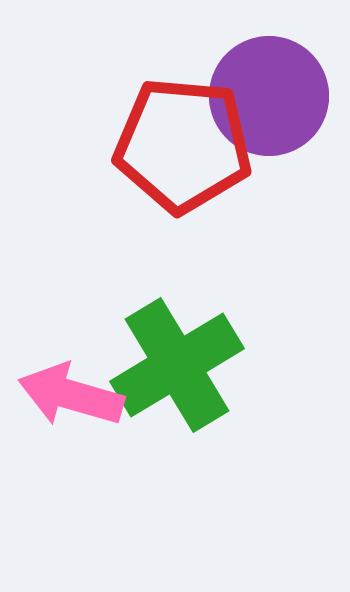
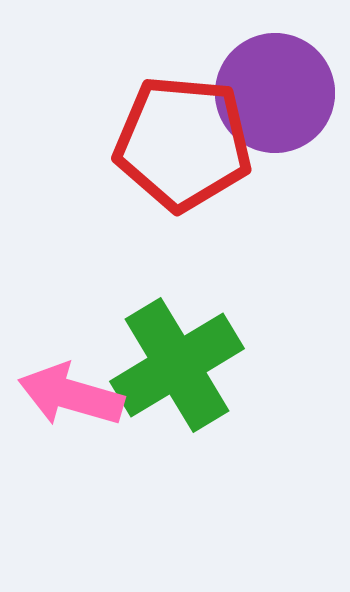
purple circle: moved 6 px right, 3 px up
red pentagon: moved 2 px up
